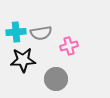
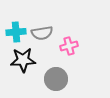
gray semicircle: moved 1 px right
